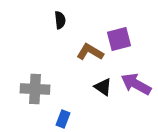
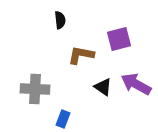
brown L-shape: moved 9 px left, 3 px down; rotated 20 degrees counterclockwise
